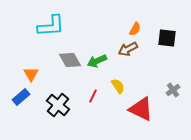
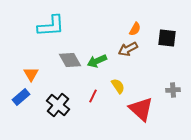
gray cross: rotated 32 degrees clockwise
red triangle: rotated 16 degrees clockwise
